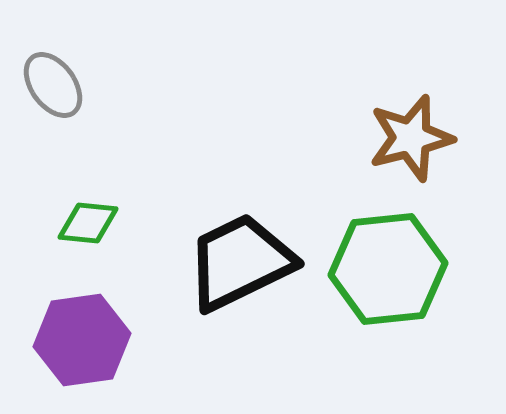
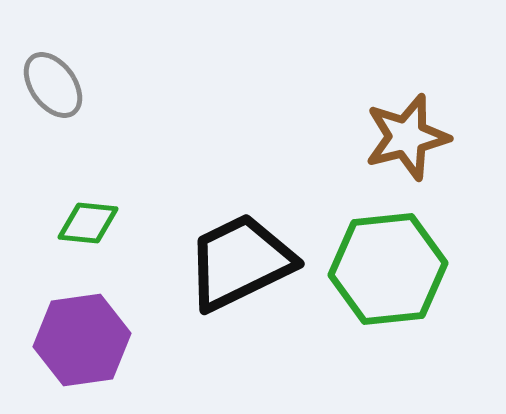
brown star: moved 4 px left, 1 px up
